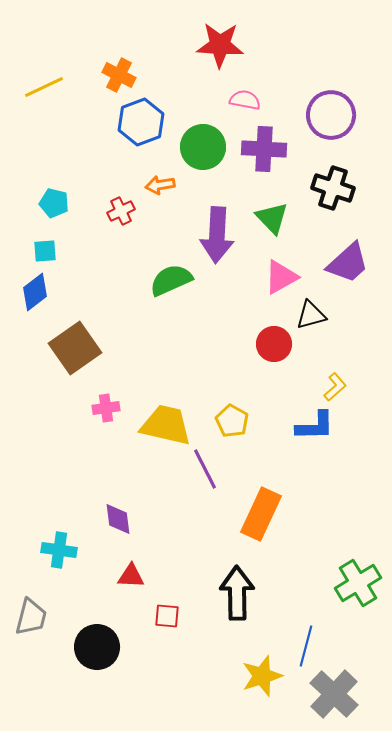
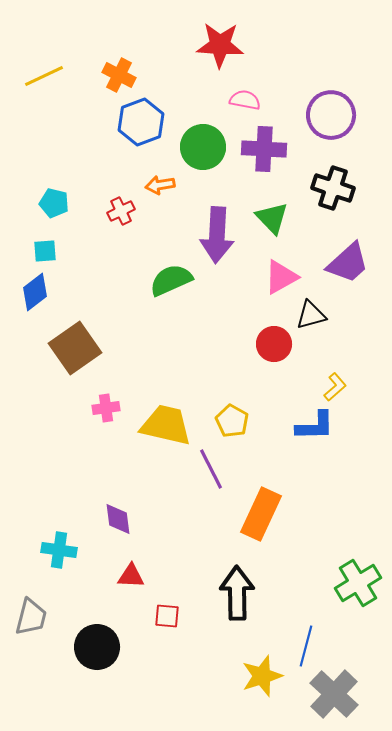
yellow line: moved 11 px up
purple line: moved 6 px right
